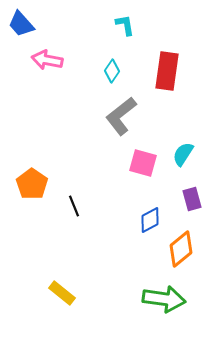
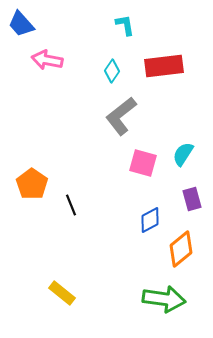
red rectangle: moved 3 px left, 5 px up; rotated 75 degrees clockwise
black line: moved 3 px left, 1 px up
